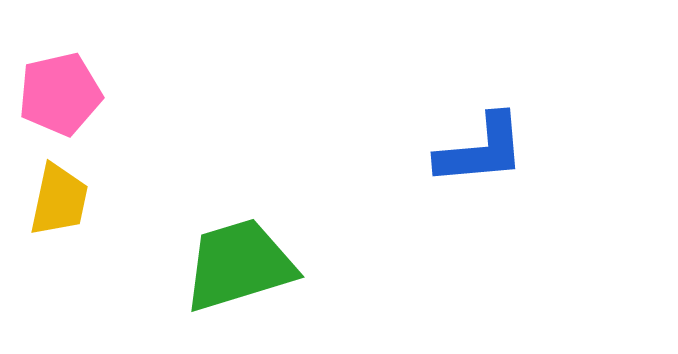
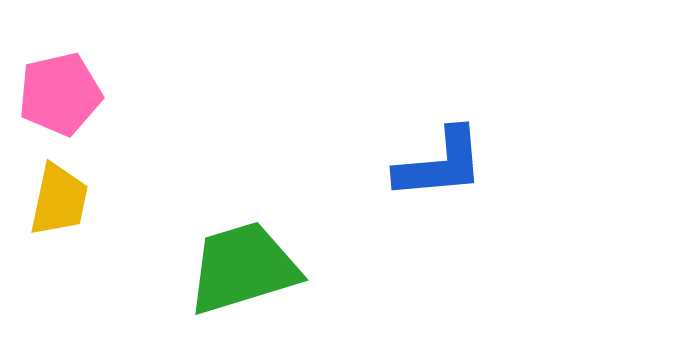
blue L-shape: moved 41 px left, 14 px down
green trapezoid: moved 4 px right, 3 px down
